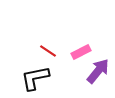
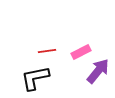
red line: moved 1 px left; rotated 42 degrees counterclockwise
